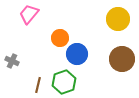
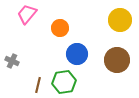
pink trapezoid: moved 2 px left
yellow circle: moved 2 px right, 1 px down
orange circle: moved 10 px up
brown circle: moved 5 px left, 1 px down
green hexagon: rotated 10 degrees clockwise
